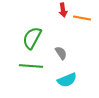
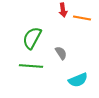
cyan semicircle: moved 11 px right
